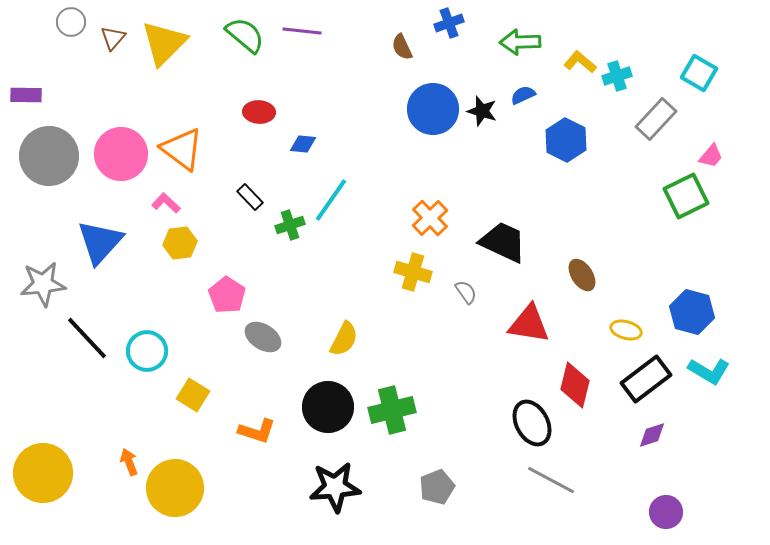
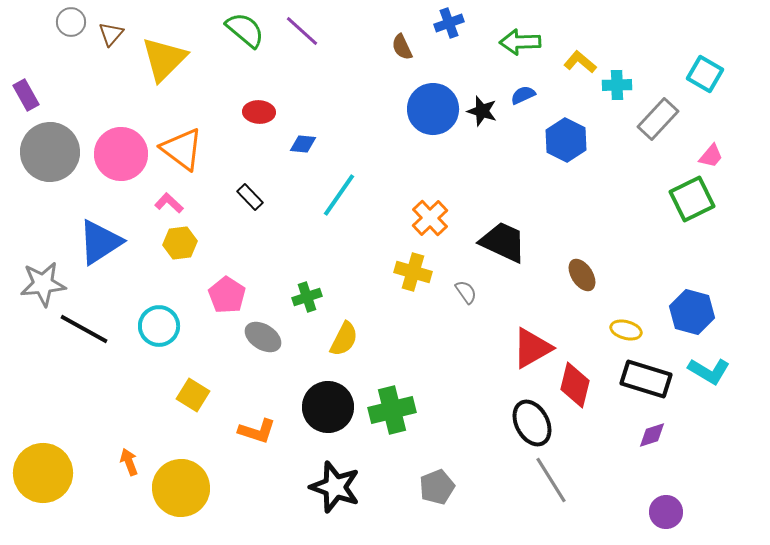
purple line at (302, 31): rotated 36 degrees clockwise
green semicircle at (245, 35): moved 5 px up
brown triangle at (113, 38): moved 2 px left, 4 px up
yellow triangle at (164, 43): moved 16 px down
cyan square at (699, 73): moved 6 px right, 1 px down
cyan cross at (617, 76): moved 9 px down; rotated 16 degrees clockwise
purple rectangle at (26, 95): rotated 60 degrees clockwise
gray rectangle at (656, 119): moved 2 px right
gray circle at (49, 156): moved 1 px right, 4 px up
green square at (686, 196): moved 6 px right, 3 px down
cyan line at (331, 200): moved 8 px right, 5 px up
pink L-shape at (166, 203): moved 3 px right
green cross at (290, 225): moved 17 px right, 72 px down
blue triangle at (100, 242): rotated 15 degrees clockwise
red triangle at (529, 324): moved 3 px right, 24 px down; rotated 39 degrees counterclockwise
black line at (87, 338): moved 3 px left, 9 px up; rotated 18 degrees counterclockwise
cyan circle at (147, 351): moved 12 px right, 25 px up
black rectangle at (646, 379): rotated 54 degrees clockwise
gray line at (551, 480): rotated 30 degrees clockwise
black star at (335, 487): rotated 24 degrees clockwise
yellow circle at (175, 488): moved 6 px right
